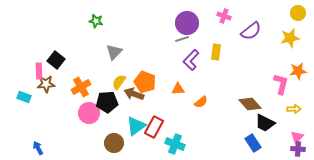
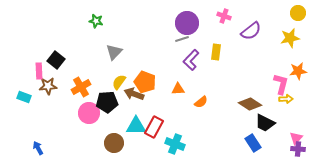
brown star: moved 2 px right, 2 px down
brown diamond: rotated 15 degrees counterclockwise
yellow arrow: moved 8 px left, 10 px up
cyan triangle: rotated 35 degrees clockwise
pink triangle: moved 1 px left, 1 px down
